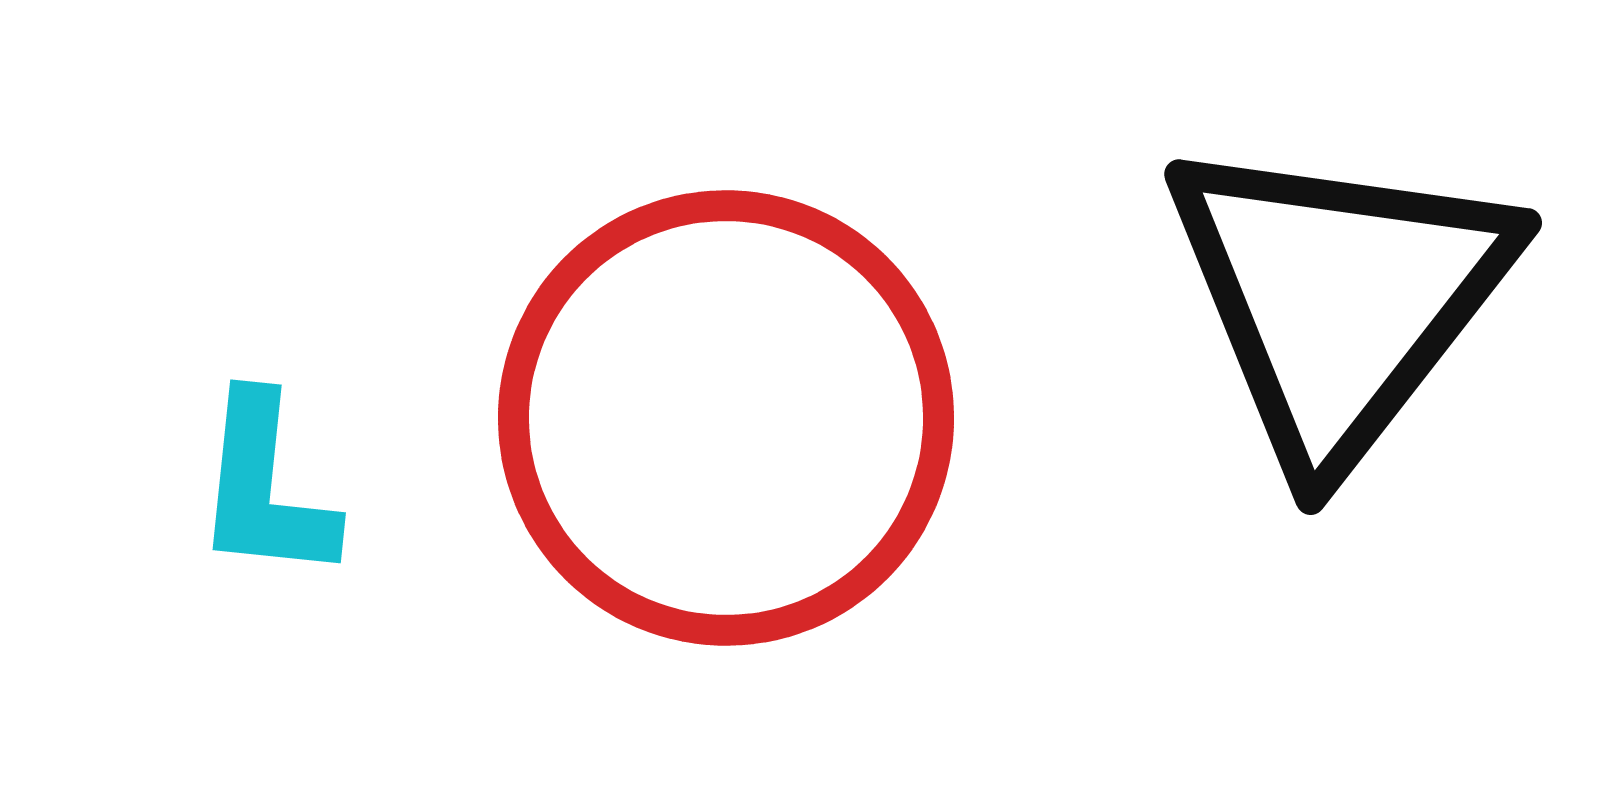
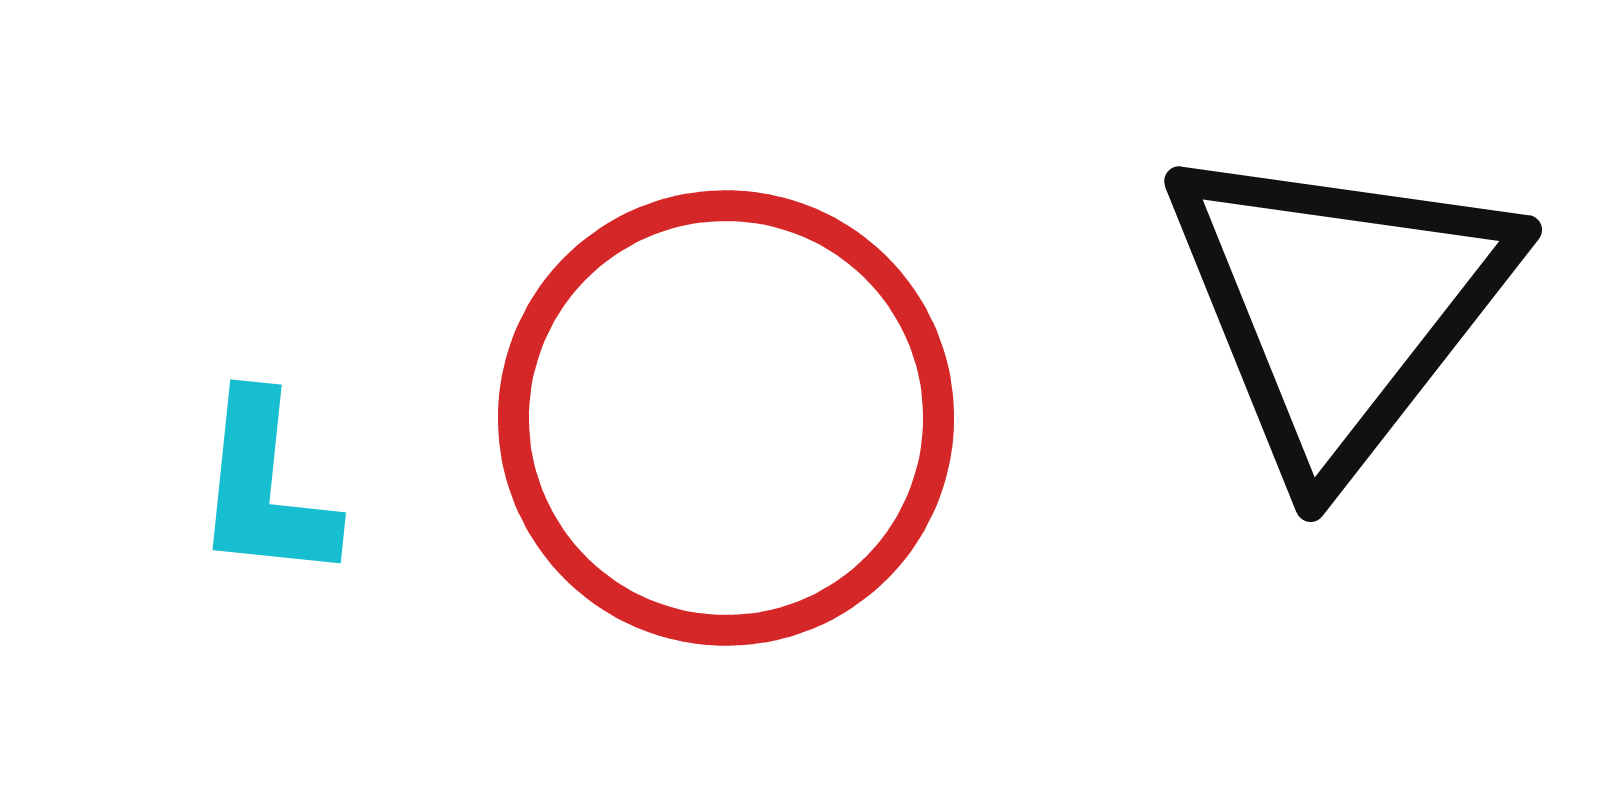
black triangle: moved 7 px down
